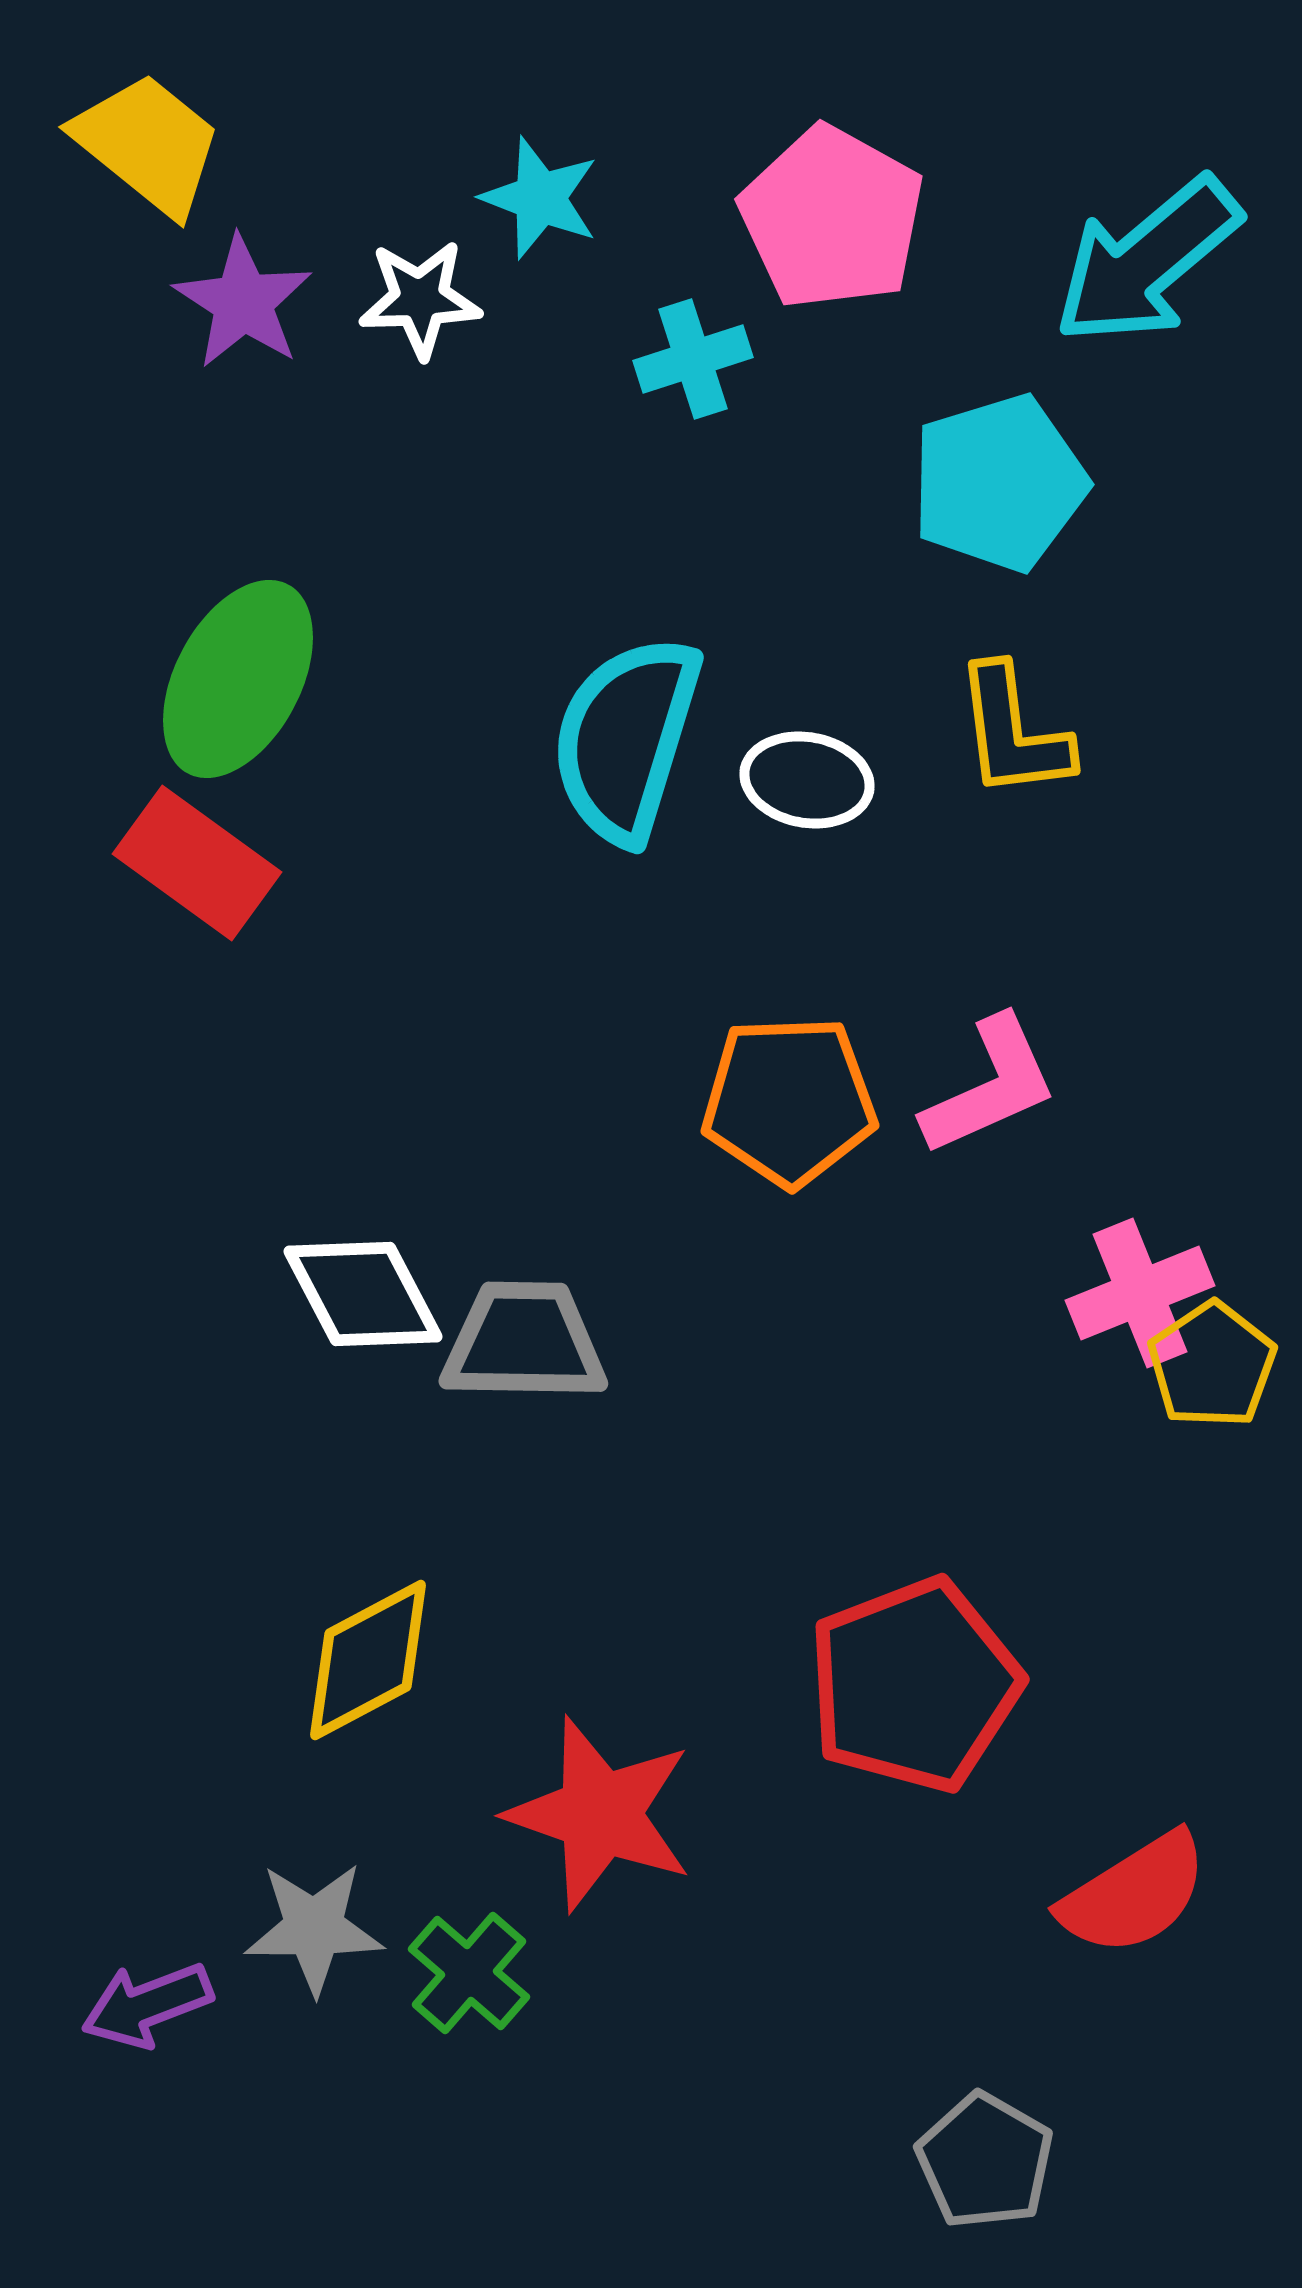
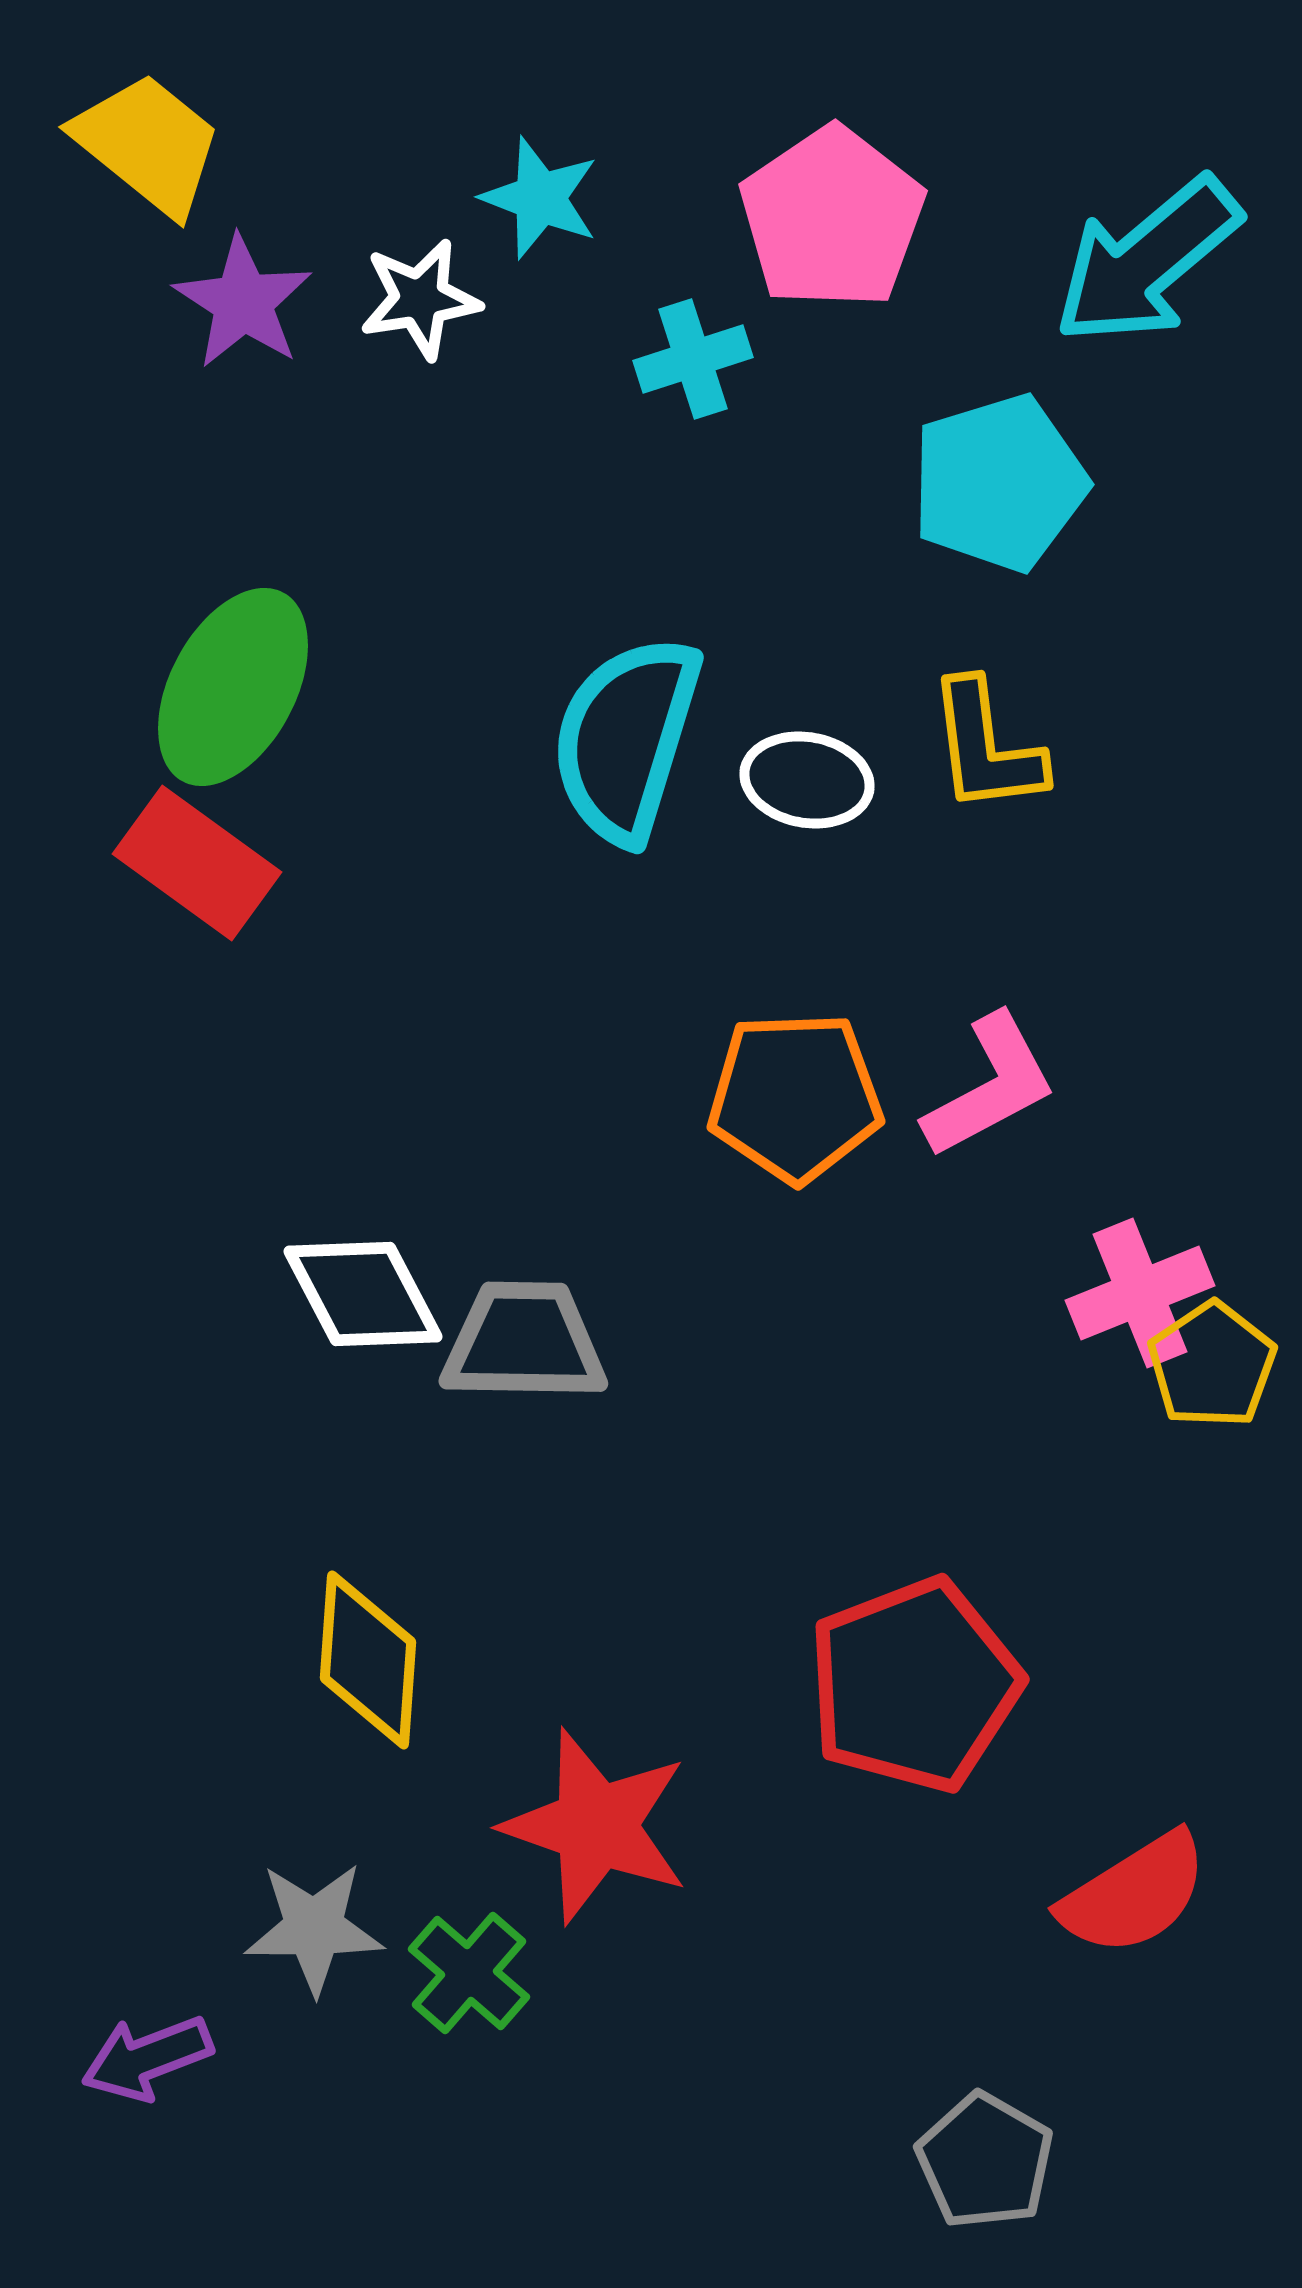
pink pentagon: rotated 9 degrees clockwise
white star: rotated 7 degrees counterclockwise
green ellipse: moved 5 px left, 8 px down
yellow L-shape: moved 27 px left, 15 px down
pink L-shape: rotated 4 degrees counterclockwise
orange pentagon: moved 6 px right, 4 px up
yellow diamond: rotated 58 degrees counterclockwise
red star: moved 4 px left, 12 px down
purple arrow: moved 53 px down
